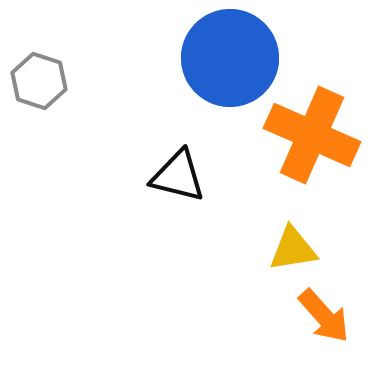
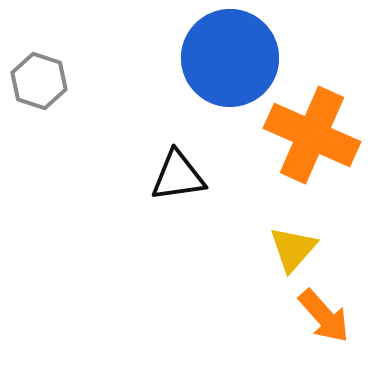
black triangle: rotated 22 degrees counterclockwise
yellow triangle: rotated 40 degrees counterclockwise
